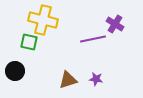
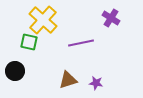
yellow cross: rotated 28 degrees clockwise
purple cross: moved 4 px left, 6 px up
purple line: moved 12 px left, 4 px down
purple star: moved 4 px down
